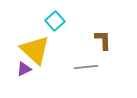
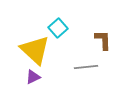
cyan square: moved 3 px right, 7 px down
purple triangle: moved 9 px right, 8 px down
